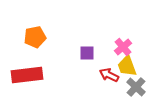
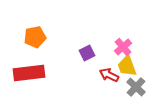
purple square: rotated 28 degrees counterclockwise
red rectangle: moved 2 px right, 2 px up
